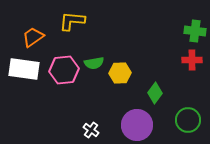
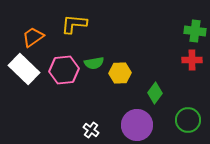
yellow L-shape: moved 2 px right, 3 px down
white rectangle: rotated 36 degrees clockwise
